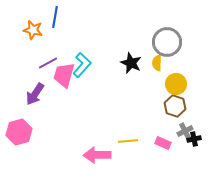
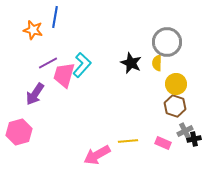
pink arrow: rotated 28 degrees counterclockwise
